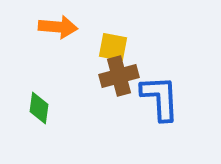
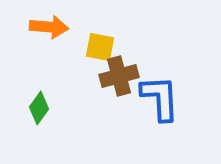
orange arrow: moved 9 px left
yellow square: moved 13 px left
green diamond: rotated 28 degrees clockwise
